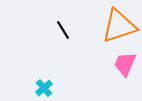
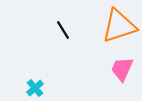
pink trapezoid: moved 3 px left, 5 px down
cyan cross: moved 9 px left
